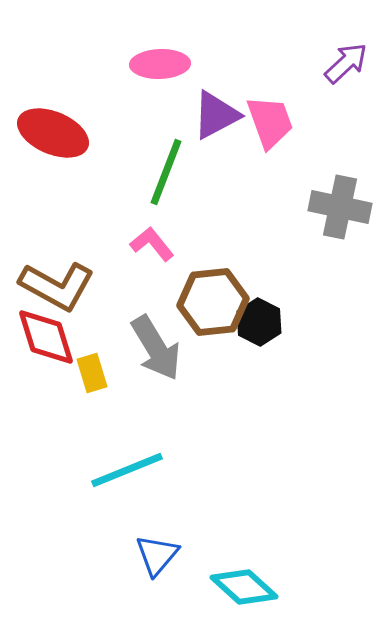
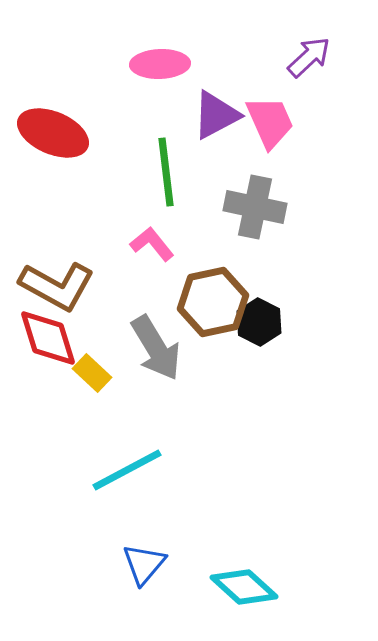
purple arrow: moved 37 px left, 6 px up
pink trapezoid: rotated 4 degrees counterclockwise
green line: rotated 28 degrees counterclockwise
gray cross: moved 85 px left
brown hexagon: rotated 6 degrees counterclockwise
red diamond: moved 2 px right, 1 px down
yellow rectangle: rotated 30 degrees counterclockwise
cyan line: rotated 6 degrees counterclockwise
blue triangle: moved 13 px left, 9 px down
